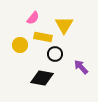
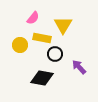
yellow triangle: moved 1 px left
yellow rectangle: moved 1 px left, 1 px down
purple arrow: moved 2 px left
